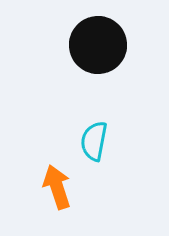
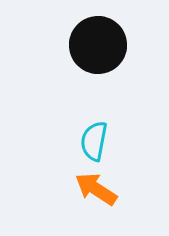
orange arrow: moved 39 px right, 2 px down; rotated 39 degrees counterclockwise
